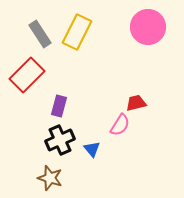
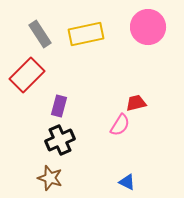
yellow rectangle: moved 9 px right, 2 px down; rotated 52 degrees clockwise
blue triangle: moved 35 px right, 33 px down; rotated 24 degrees counterclockwise
